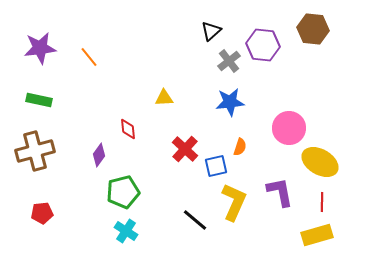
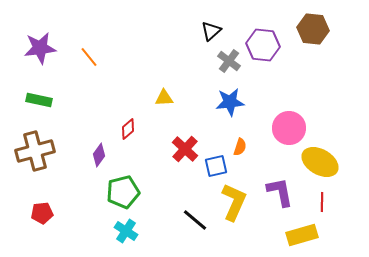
gray cross: rotated 15 degrees counterclockwise
red diamond: rotated 55 degrees clockwise
yellow rectangle: moved 15 px left
